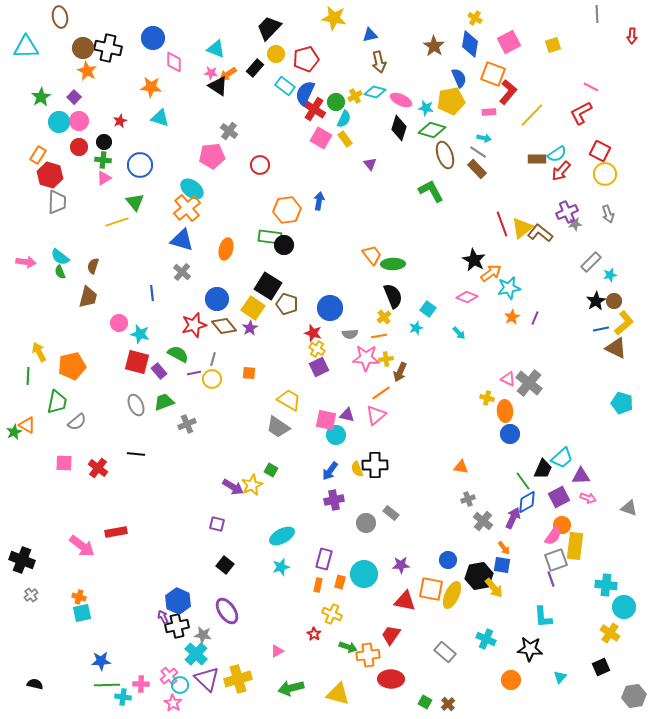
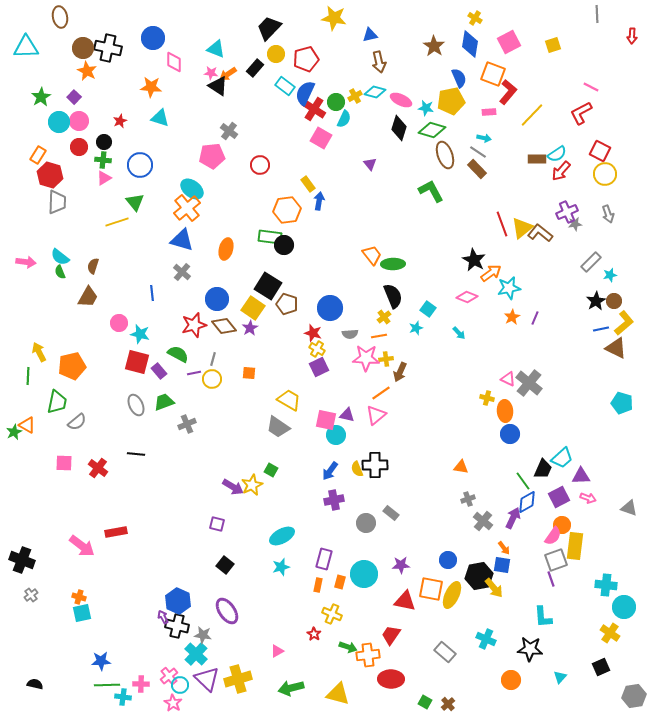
yellow rectangle at (345, 139): moved 37 px left, 45 px down
brown trapezoid at (88, 297): rotated 15 degrees clockwise
black cross at (177, 626): rotated 25 degrees clockwise
